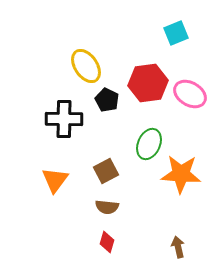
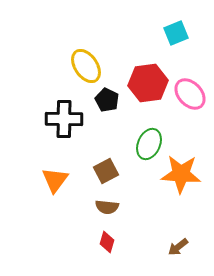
pink ellipse: rotated 16 degrees clockwise
brown arrow: rotated 115 degrees counterclockwise
